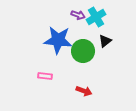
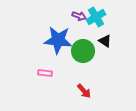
purple arrow: moved 1 px right, 1 px down
black triangle: rotated 48 degrees counterclockwise
pink rectangle: moved 3 px up
red arrow: rotated 28 degrees clockwise
